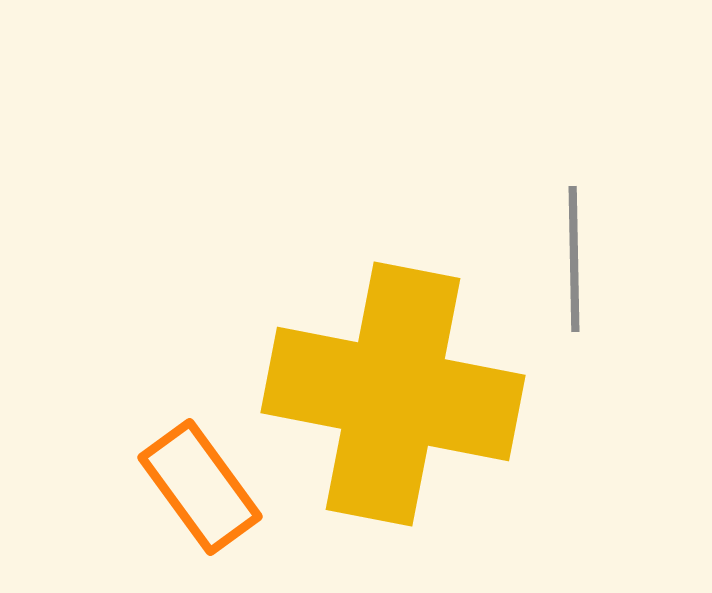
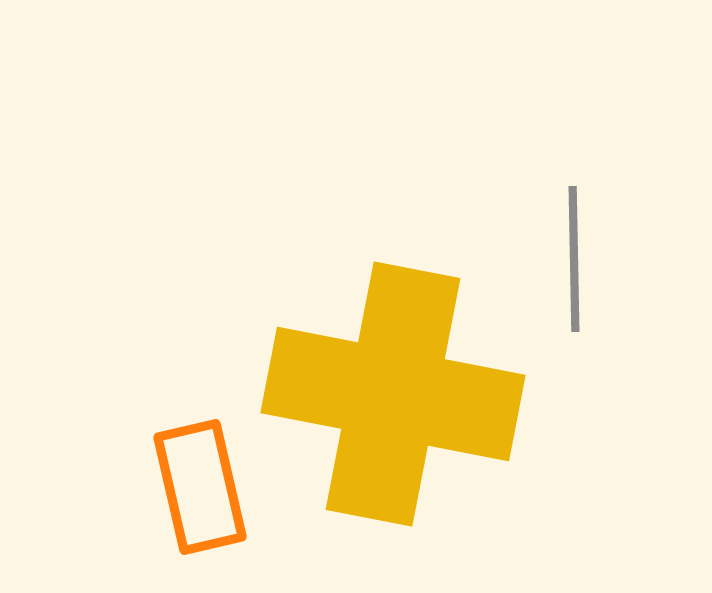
orange rectangle: rotated 23 degrees clockwise
